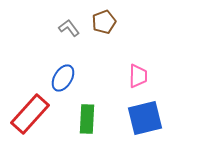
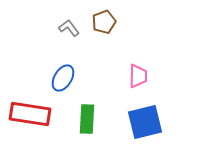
red rectangle: rotated 57 degrees clockwise
blue square: moved 4 px down
